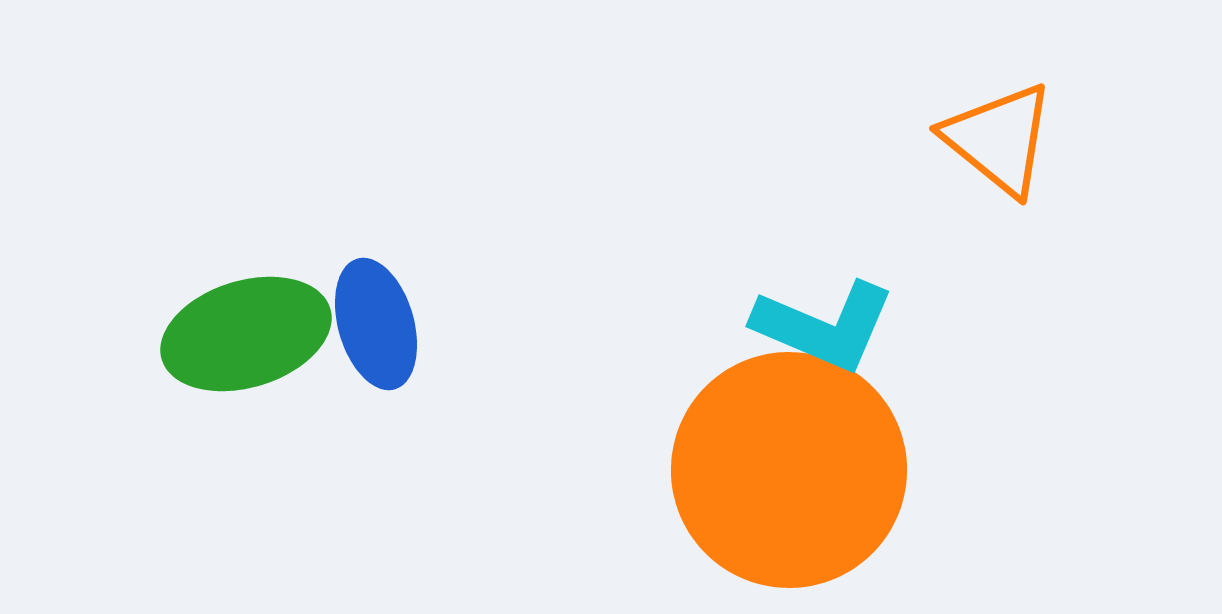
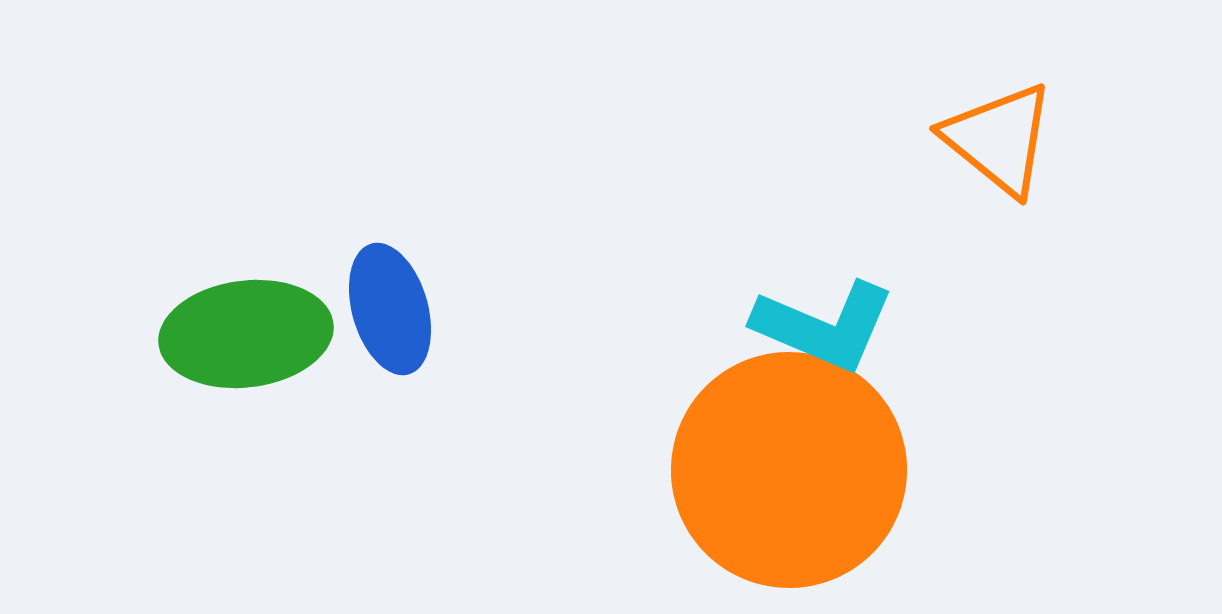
blue ellipse: moved 14 px right, 15 px up
green ellipse: rotated 10 degrees clockwise
